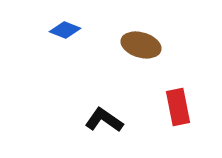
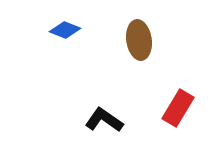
brown ellipse: moved 2 px left, 5 px up; rotated 66 degrees clockwise
red rectangle: moved 1 px down; rotated 42 degrees clockwise
